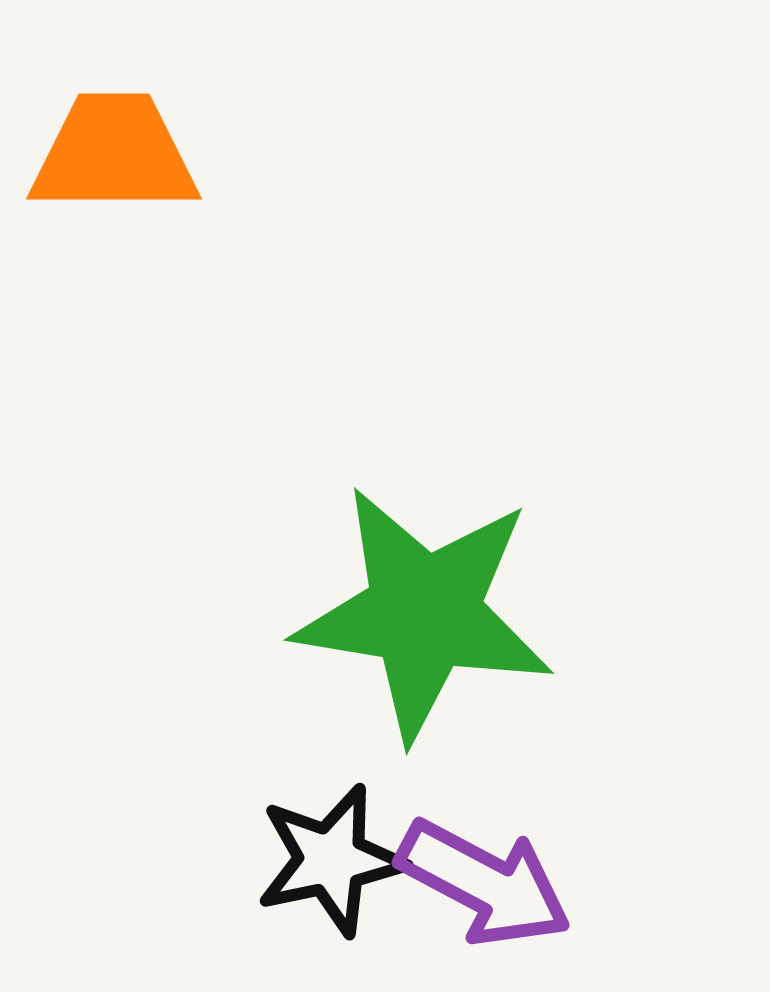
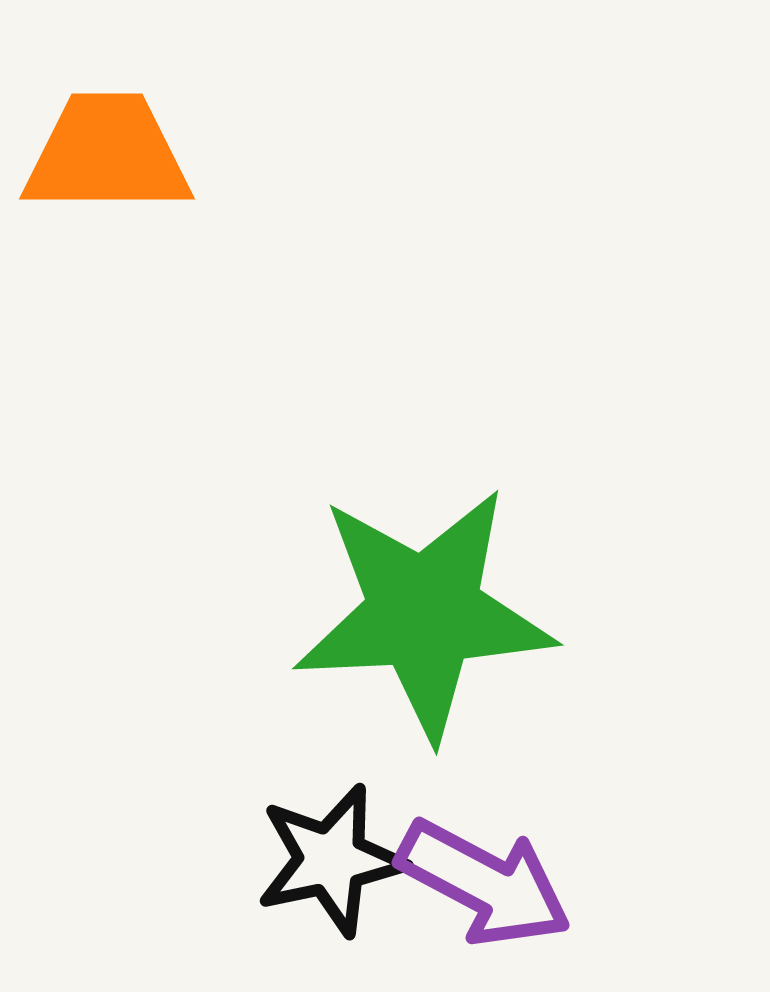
orange trapezoid: moved 7 px left
green star: rotated 12 degrees counterclockwise
